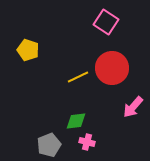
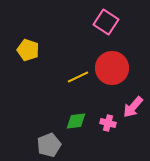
pink cross: moved 21 px right, 19 px up
